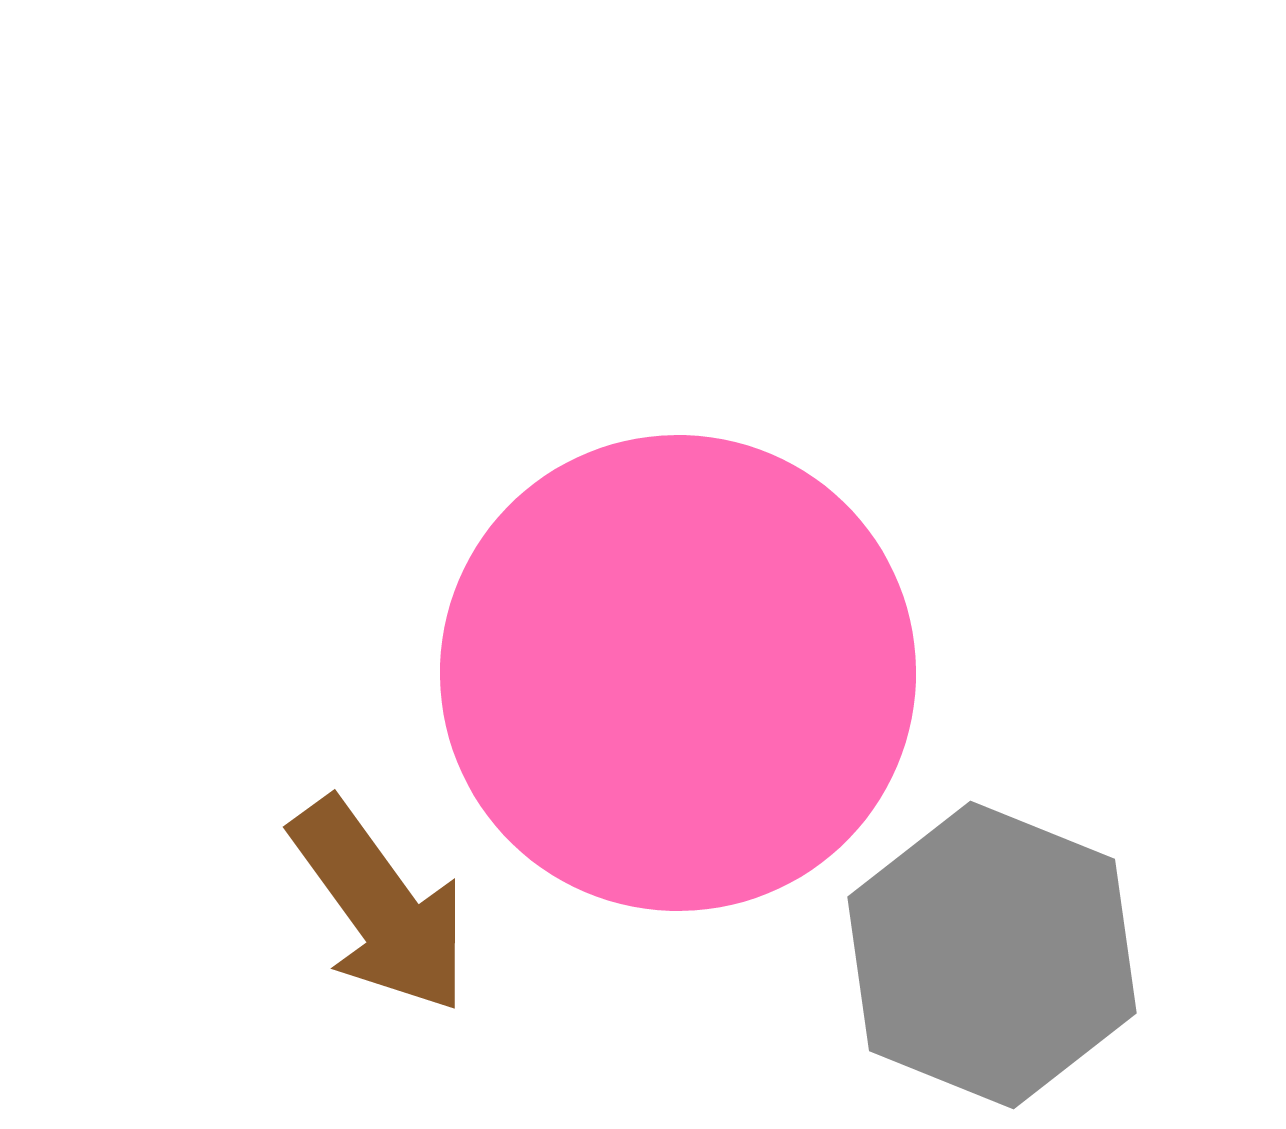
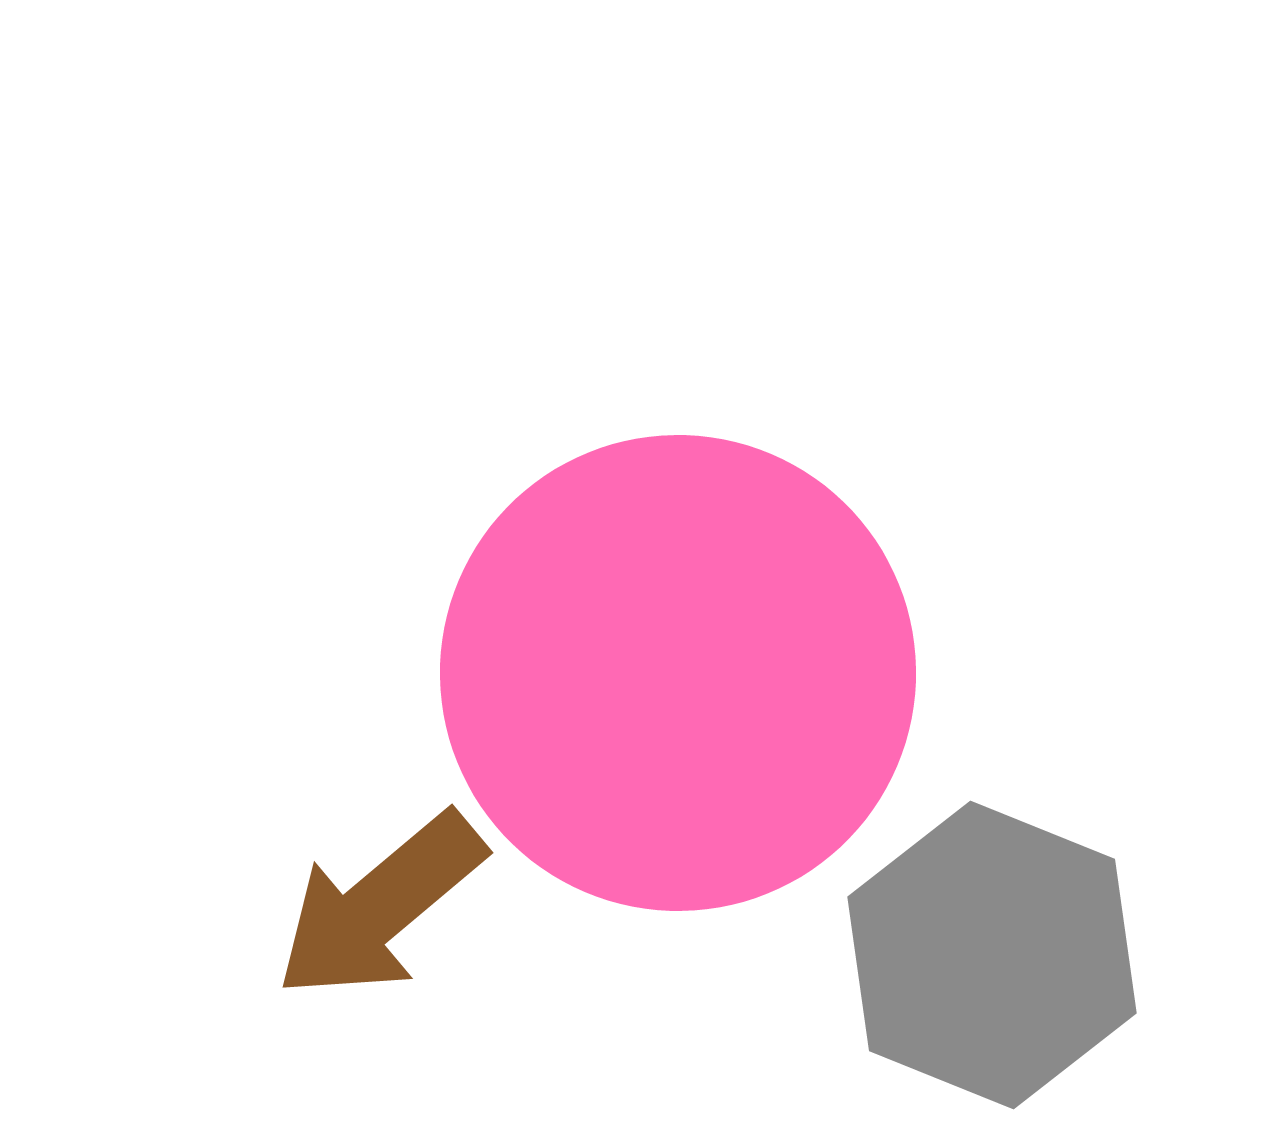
brown arrow: rotated 86 degrees clockwise
